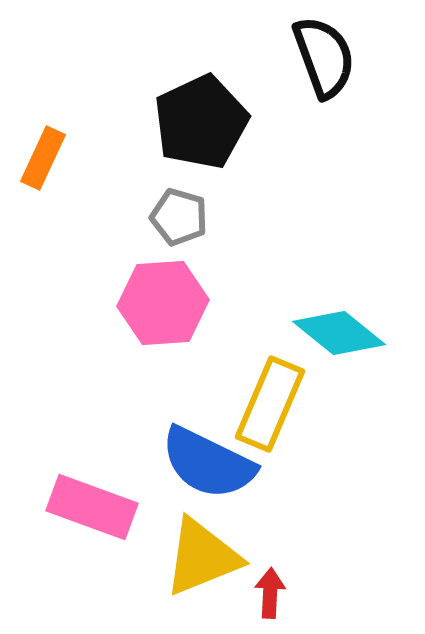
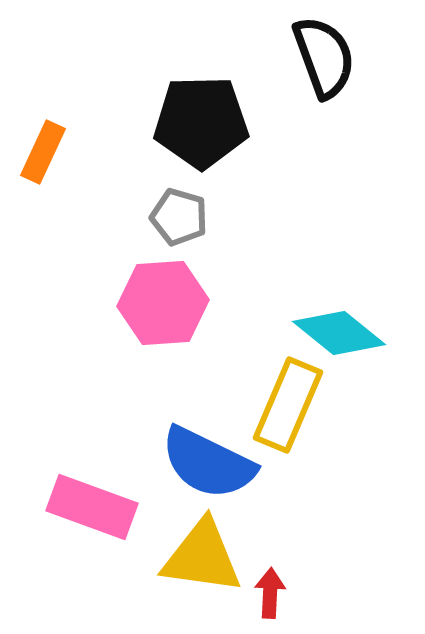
black pentagon: rotated 24 degrees clockwise
orange rectangle: moved 6 px up
yellow rectangle: moved 18 px right, 1 px down
yellow triangle: rotated 30 degrees clockwise
